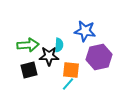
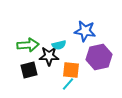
cyan semicircle: rotated 72 degrees clockwise
